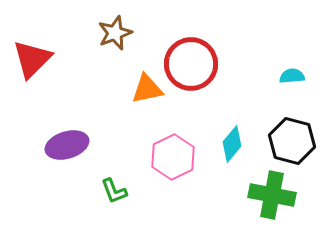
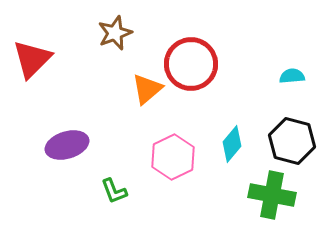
orange triangle: rotated 28 degrees counterclockwise
